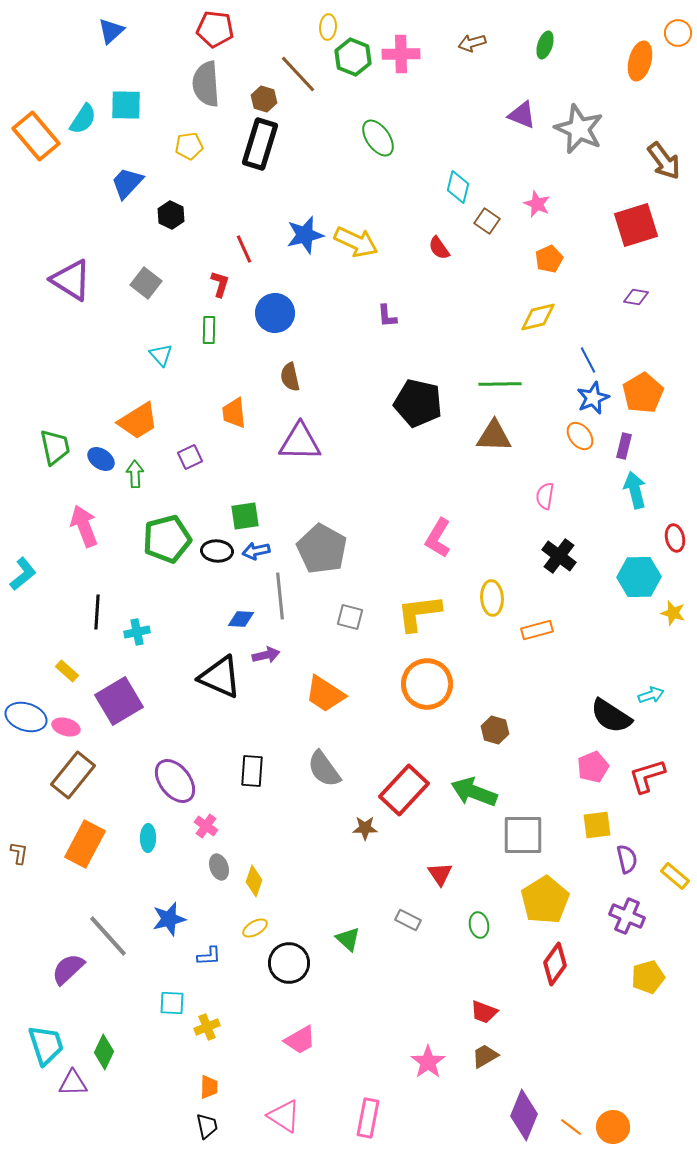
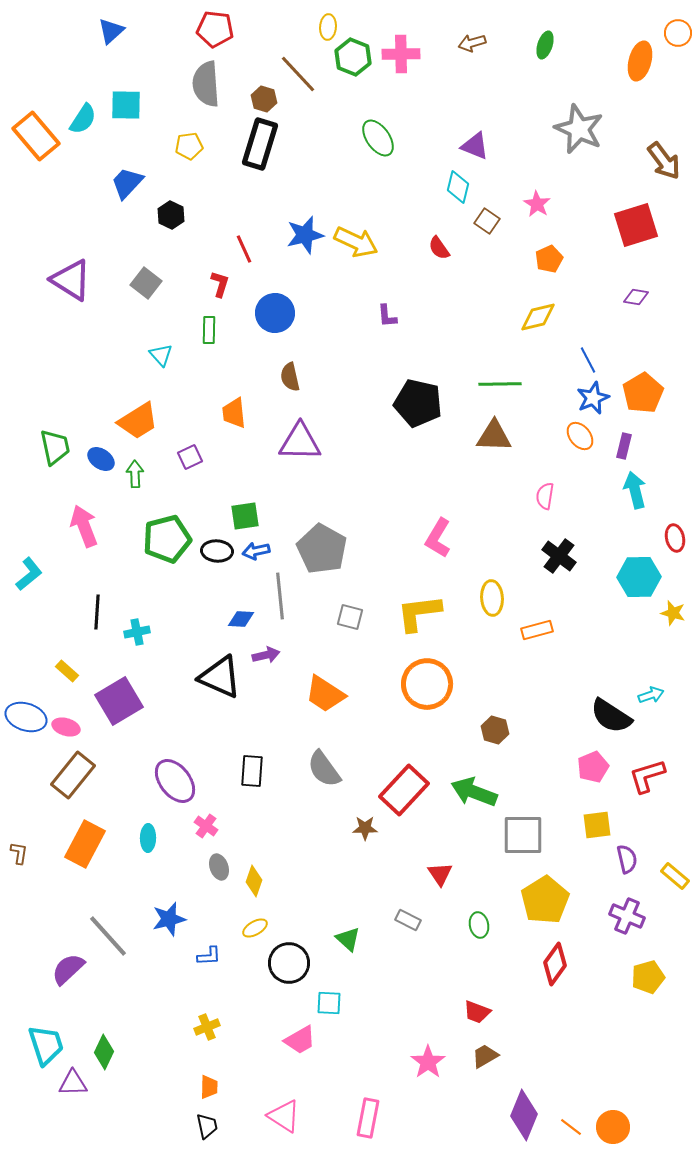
purple triangle at (522, 115): moved 47 px left, 31 px down
pink star at (537, 204): rotated 8 degrees clockwise
cyan L-shape at (23, 574): moved 6 px right
cyan square at (172, 1003): moved 157 px right
red trapezoid at (484, 1012): moved 7 px left
